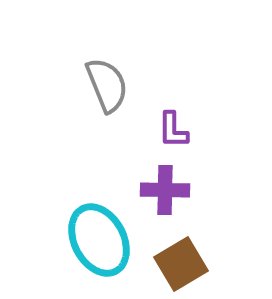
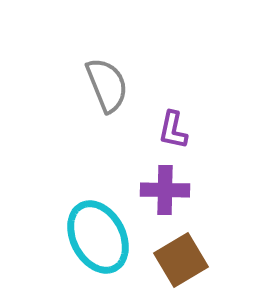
purple L-shape: rotated 12 degrees clockwise
cyan ellipse: moved 1 px left, 3 px up
brown square: moved 4 px up
